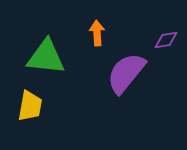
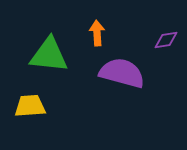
green triangle: moved 3 px right, 2 px up
purple semicircle: moved 4 px left; rotated 66 degrees clockwise
yellow trapezoid: rotated 104 degrees counterclockwise
